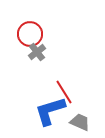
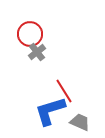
red line: moved 1 px up
